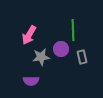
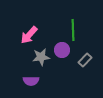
pink arrow: rotated 12 degrees clockwise
purple circle: moved 1 px right, 1 px down
gray rectangle: moved 3 px right, 3 px down; rotated 56 degrees clockwise
